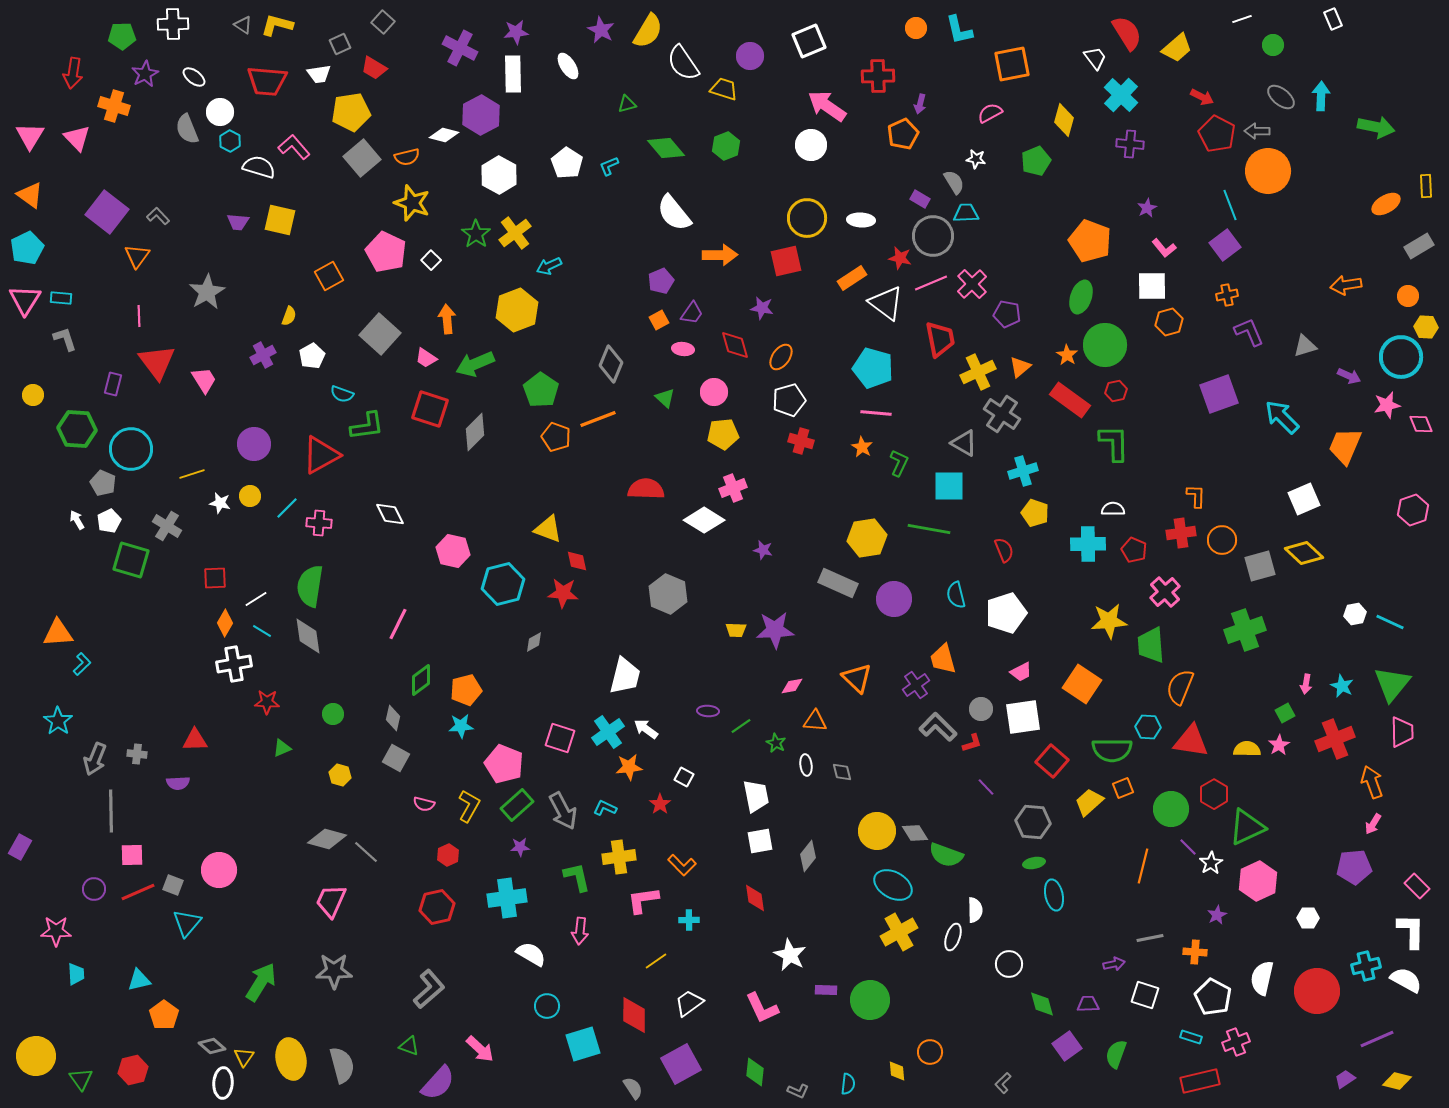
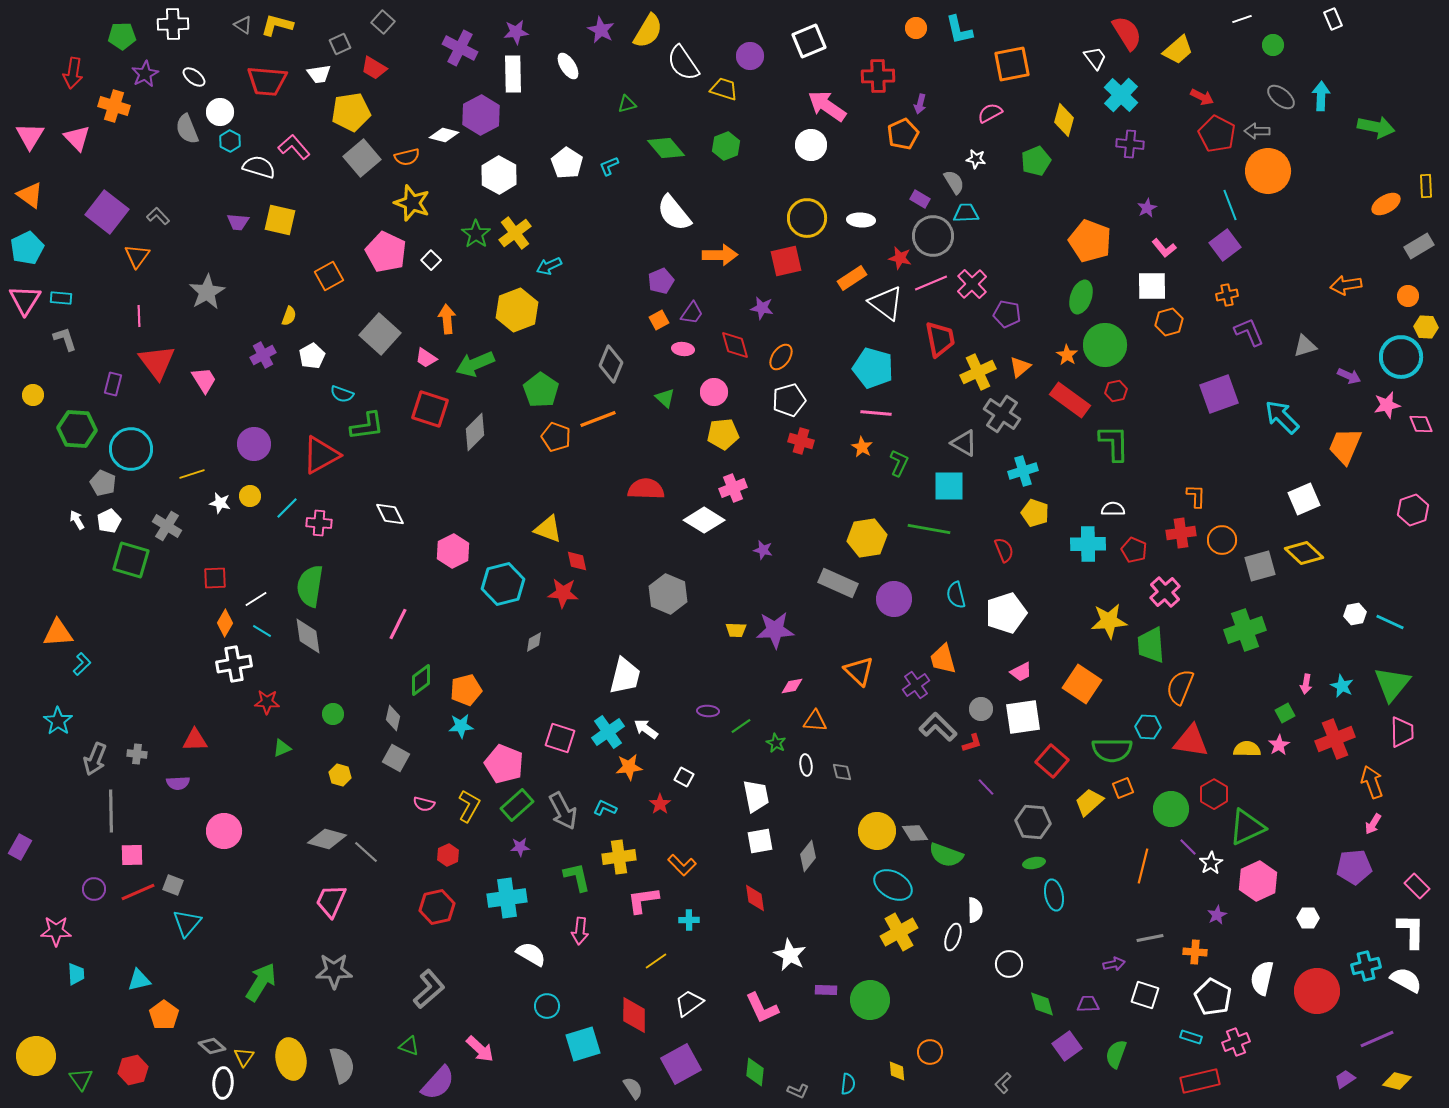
yellow trapezoid at (1177, 48): moved 1 px right, 2 px down
pink hexagon at (453, 551): rotated 20 degrees clockwise
orange triangle at (857, 678): moved 2 px right, 7 px up
pink circle at (219, 870): moved 5 px right, 39 px up
